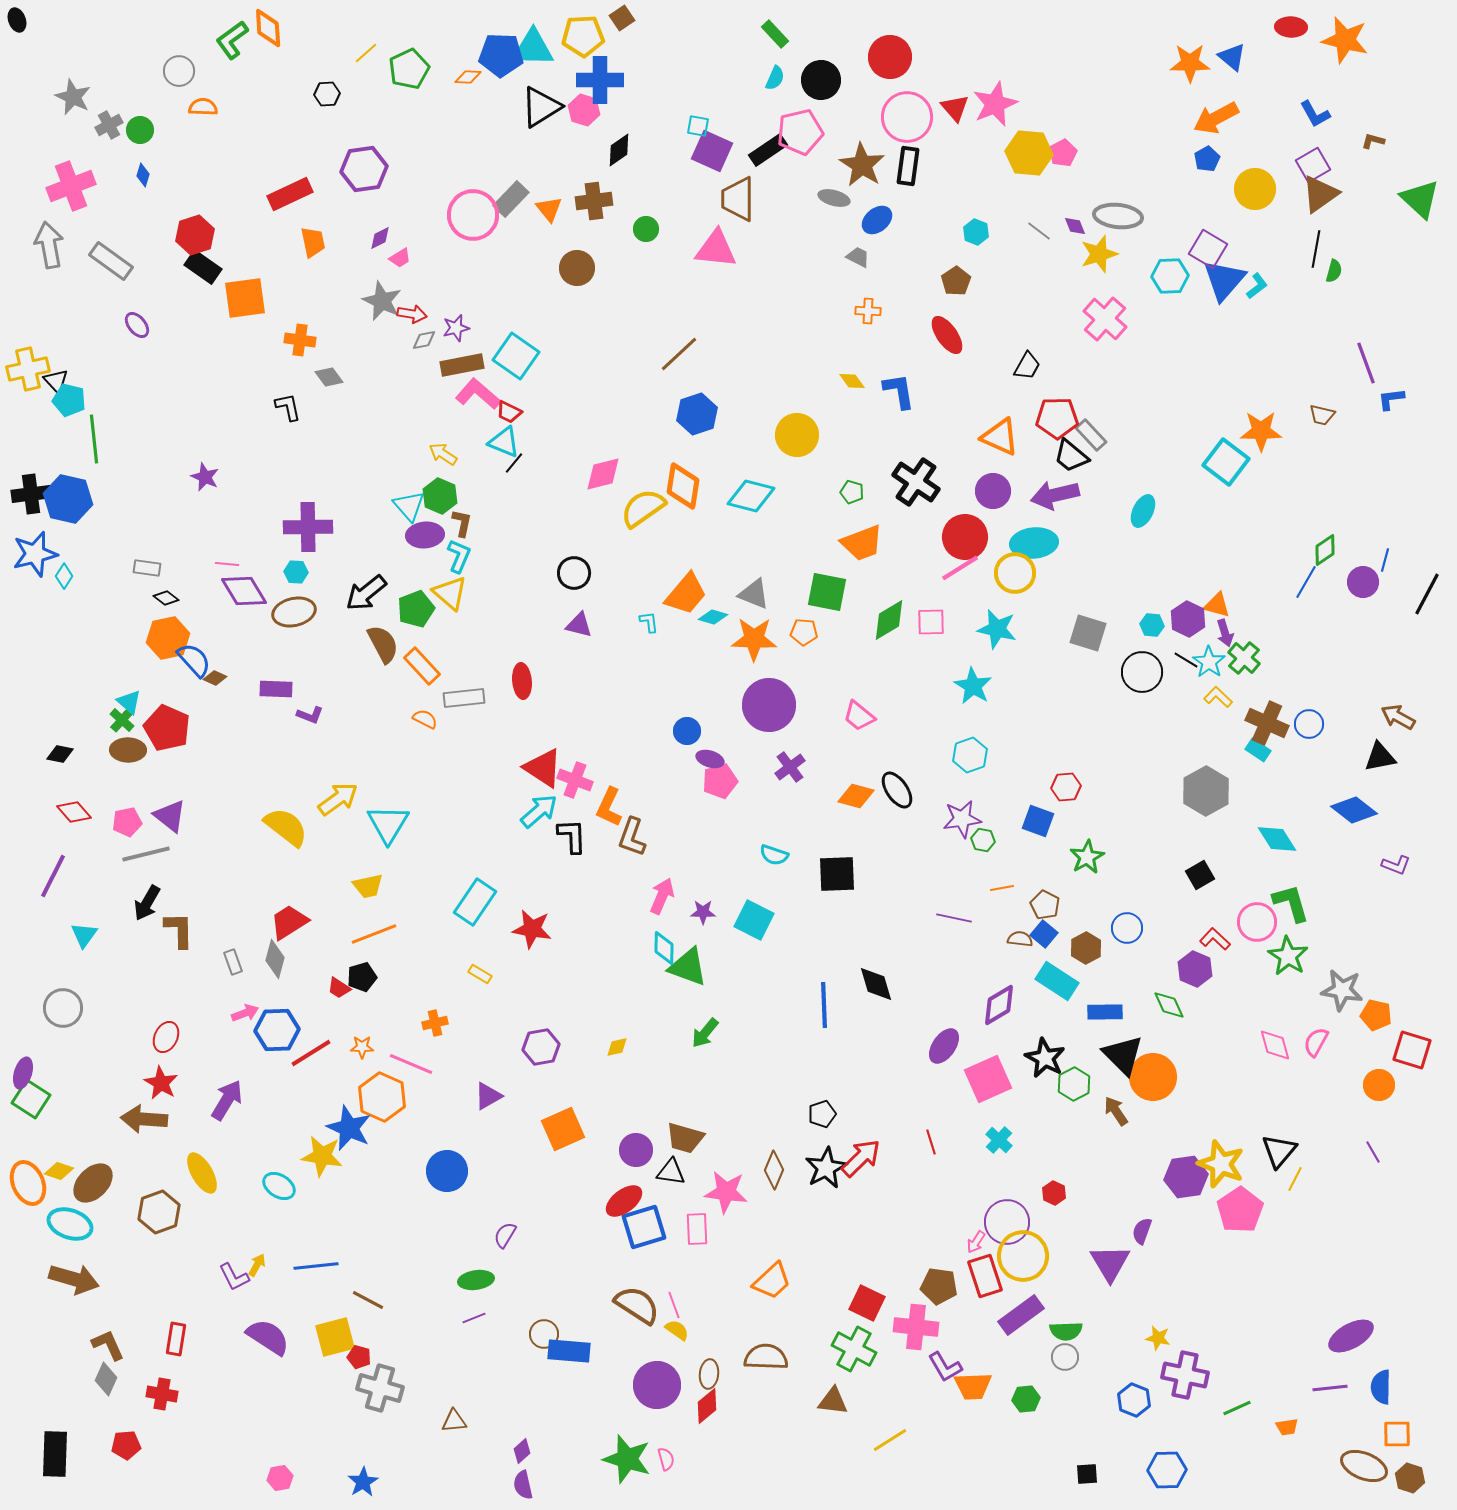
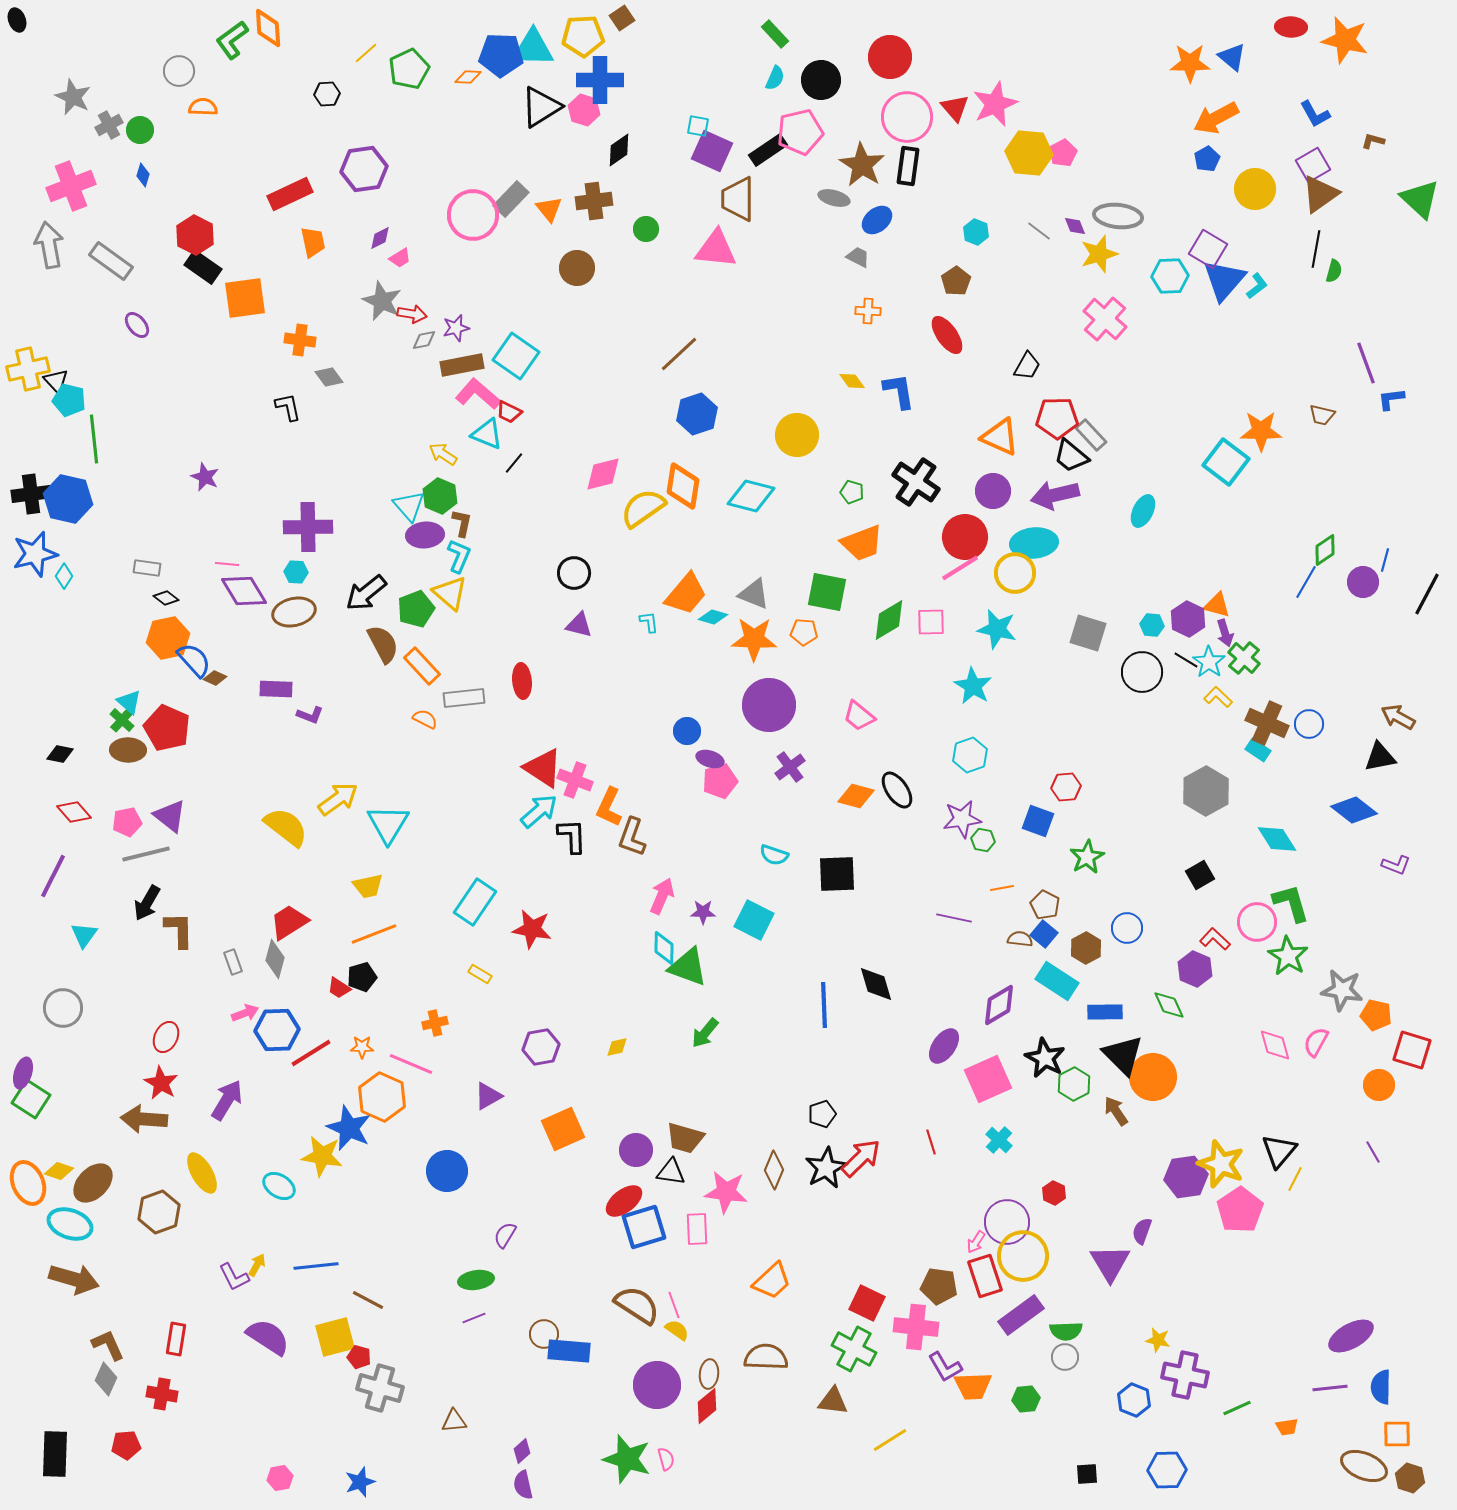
red hexagon at (195, 235): rotated 15 degrees counterclockwise
cyan triangle at (504, 442): moved 17 px left, 8 px up
yellow star at (1158, 1338): moved 2 px down
blue star at (363, 1482): moved 3 px left; rotated 12 degrees clockwise
